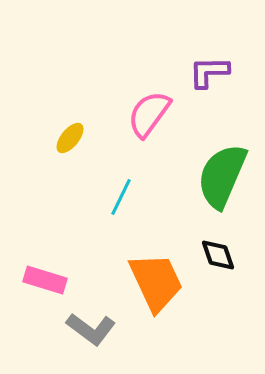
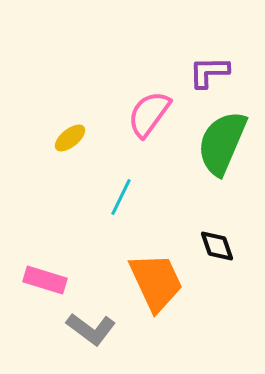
yellow ellipse: rotated 12 degrees clockwise
green semicircle: moved 33 px up
black diamond: moved 1 px left, 9 px up
